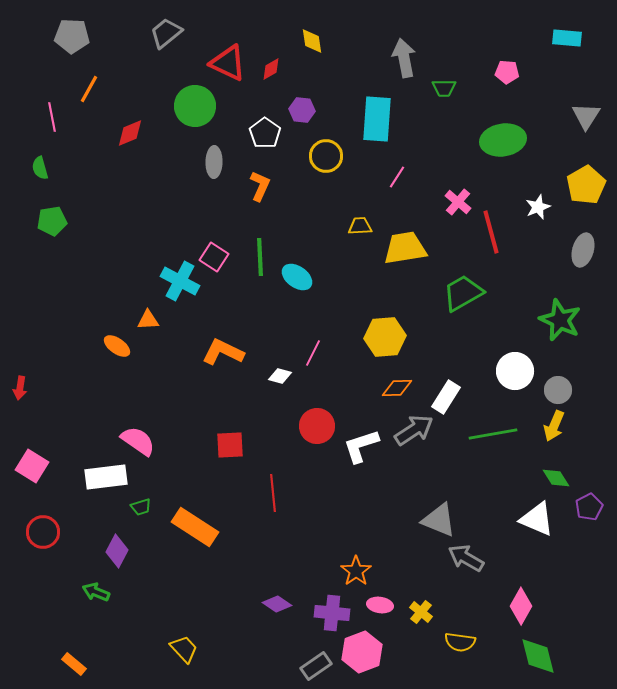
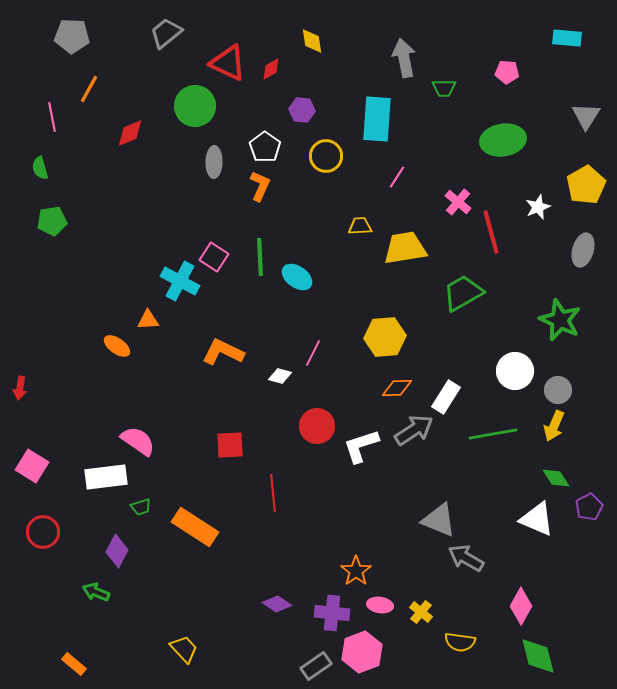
white pentagon at (265, 133): moved 14 px down
